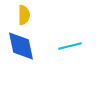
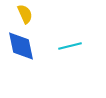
yellow semicircle: moved 1 px right, 1 px up; rotated 24 degrees counterclockwise
